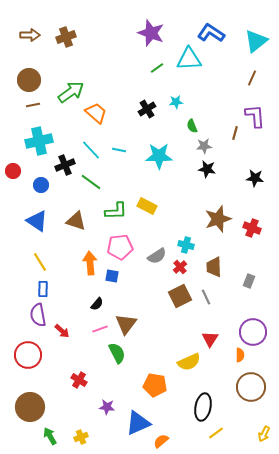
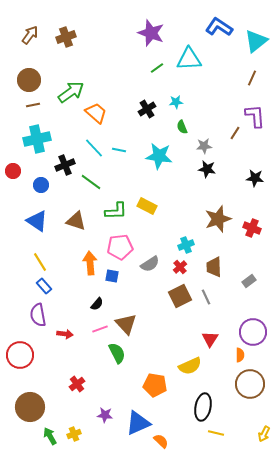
blue L-shape at (211, 33): moved 8 px right, 6 px up
brown arrow at (30, 35): rotated 54 degrees counterclockwise
green semicircle at (192, 126): moved 10 px left, 1 px down
brown line at (235, 133): rotated 16 degrees clockwise
cyan cross at (39, 141): moved 2 px left, 2 px up
cyan line at (91, 150): moved 3 px right, 2 px up
cyan star at (159, 156): rotated 8 degrees clockwise
cyan cross at (186, 245): rotated 35 degrees counterclockwise
gray semicircle at (157, 256): moved 7 px left, 8 px down
gray rectangle at (249, 281): rotated 32 degrees clockwise
blue rectangle at (43, 289): moved 1 px right, 3 px up; rotated 42 degrees counterclockwise
brown triangle at (126, 324): rotated 20 degrees counterclockwise
red arrow at (62, 331): moved 3 px right, 3 px down; rotated 35 degrees counterclockwise
red circle at (28, 355): moved 8 px left
yellow semicircle at (189, 362): moved 1 px right, 4 px down
red cross at (79, 380): moved 2 px left, 4 px down; rotated 21 degrees clockwise
brown circle at (251, 387): moved 1 px left, 3 px up
purple star at (107, 407): moved 2 px left, 8 px down
yellow line at (216, 433): rotated 49 degrees clockwise
yellow cross at (81, 437): moved 7 px left, 3 px up
orange semicircle at (161, 441): rotated 84 degrees clockwise
